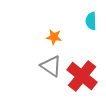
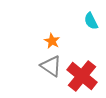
cyan semicircle: rotated 24 degrees counterclockwise
orange star: moved 2 px left, 4 px down; rotated 21 degrees clockwise
